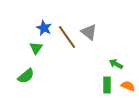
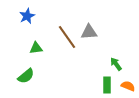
blue star: moved 17 px left, 12 px up; rotated 21 degrees clockwise
gray triangle: rotated 42 degrees counterclockwise
green triangle: rotated 48 degrees clockwise
green arrow: rotated 24 degrees clockwise
